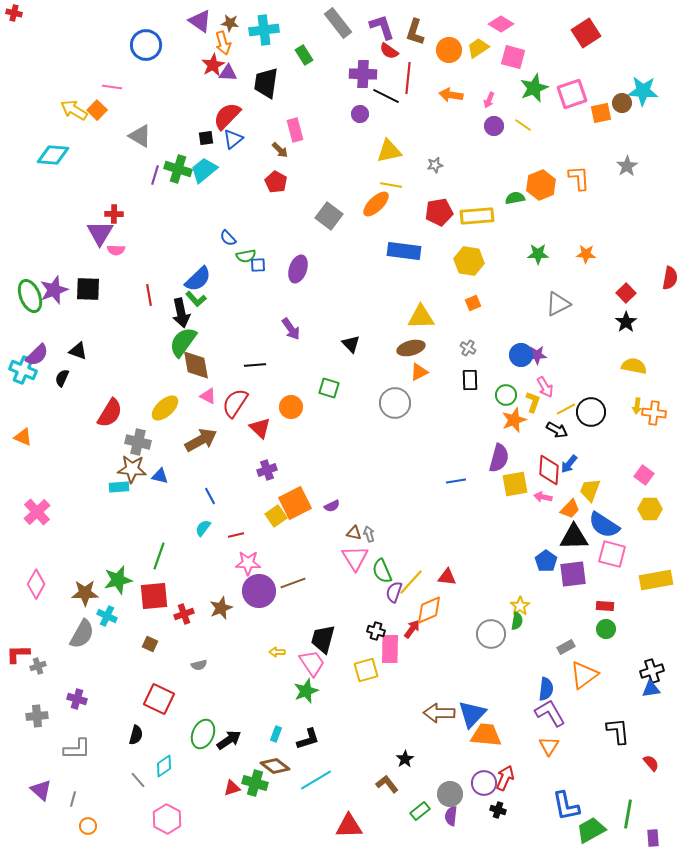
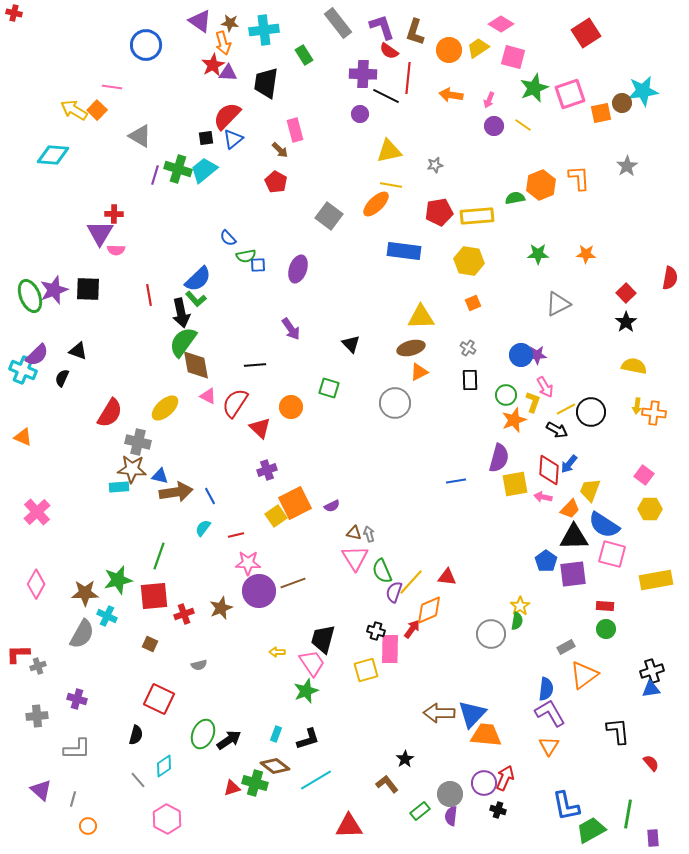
cyan star at (643, 91): rotated 12 degrees counterclockwise
pink square at (572, 94): moved 2 px left
brown arrow at (201, 440): moved 25 px left, 52 px down; rotated 20 degrees clockwise
